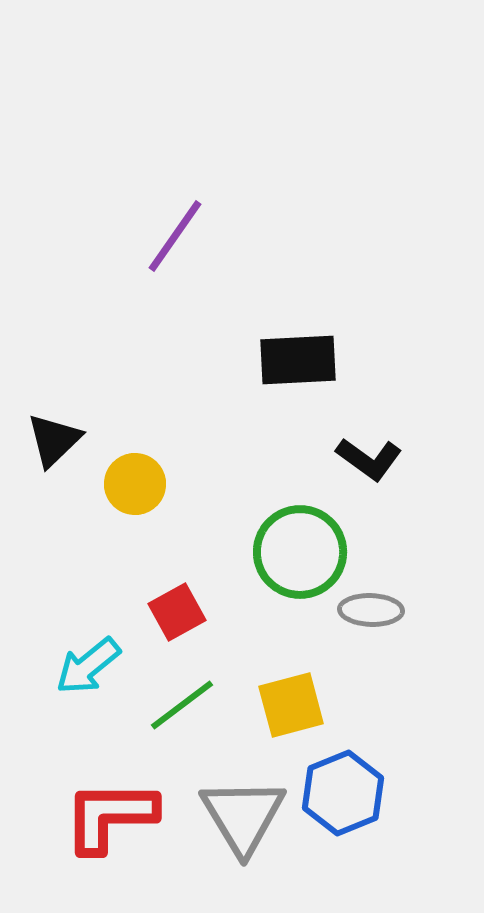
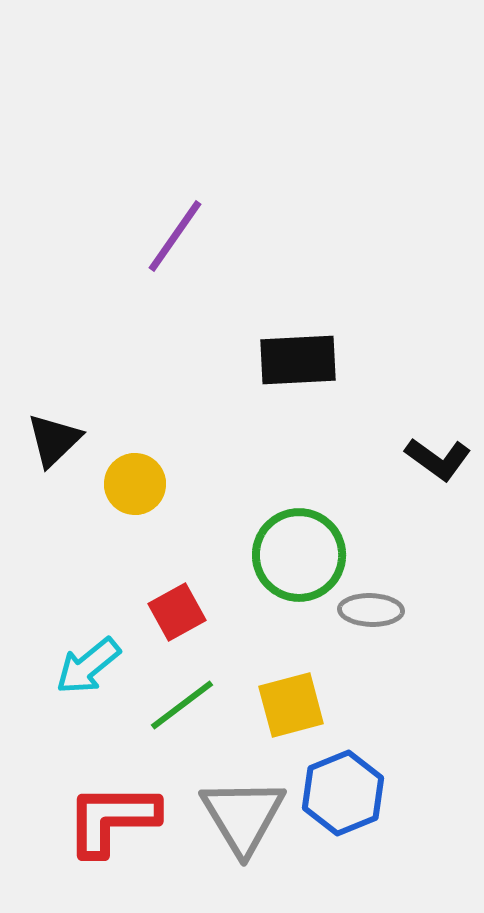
black L-shape: moved 69 px right
green circle: moved 1 px left, 3 px down
red L-shape: moved 2 px right, 3 px down
